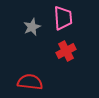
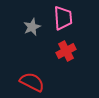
red semicircle: moved 2 px right; rotated 20 degrees clockwise
